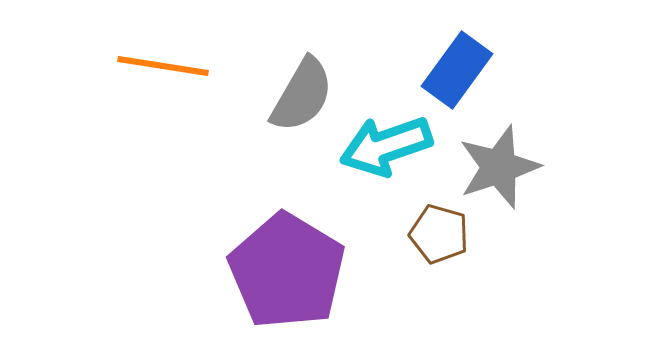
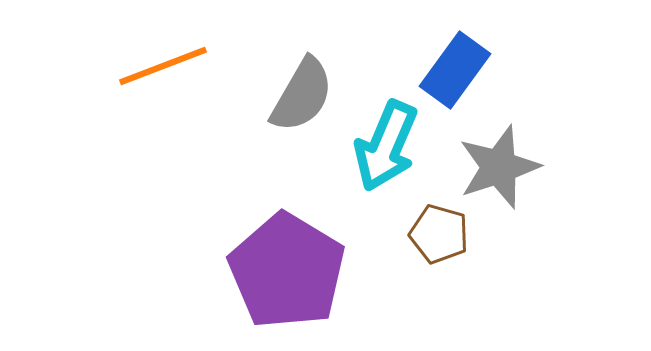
orange line: rotated 30 degrees counterclockwise
blue rectangle: moved 2 px left
cyan arrow: rotated 48 degrees counterclockwise
